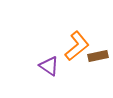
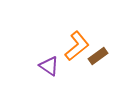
brown rectangle: rotated 24 degrees counterclockwise
